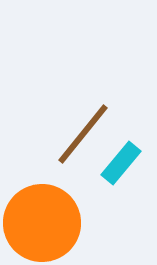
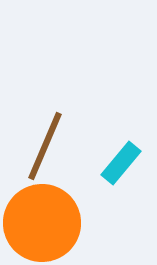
brown line: moved 38 px left, 12 px down; rotated 16 degrees counterclockwise
